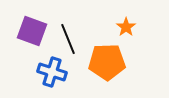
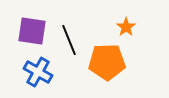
purple square: rotated 12 degrees counterclockwise
black line: moved 1 px right, 1 px down
blue cross: moved 14 px left; rotated 12 degrees clockwise
